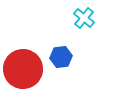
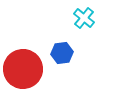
blue hexagon: moved 1 px right, 4 px up
